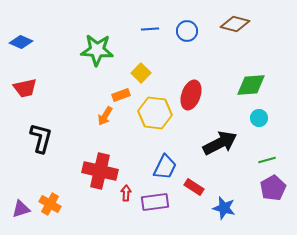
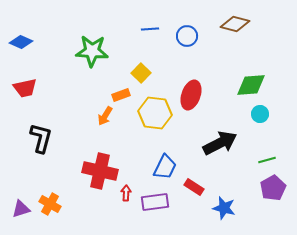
blue circle: moved 5 px down
green star: moved 5 px left, 1 px down
cyan circle: moved 1 px right, 4 px up
